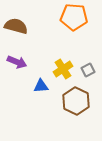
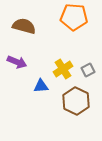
brown semicircle: moved 8 px right
